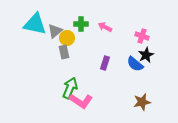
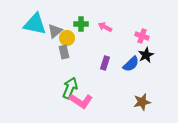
blue semicircle: moved 4 px left; rotated 84 degrees counterclockwise
